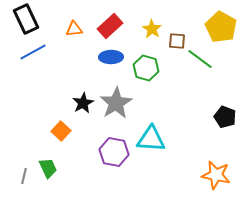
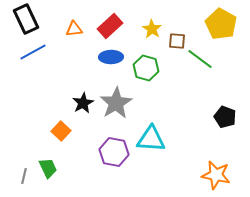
yellow pentagon: moved 3 px up
